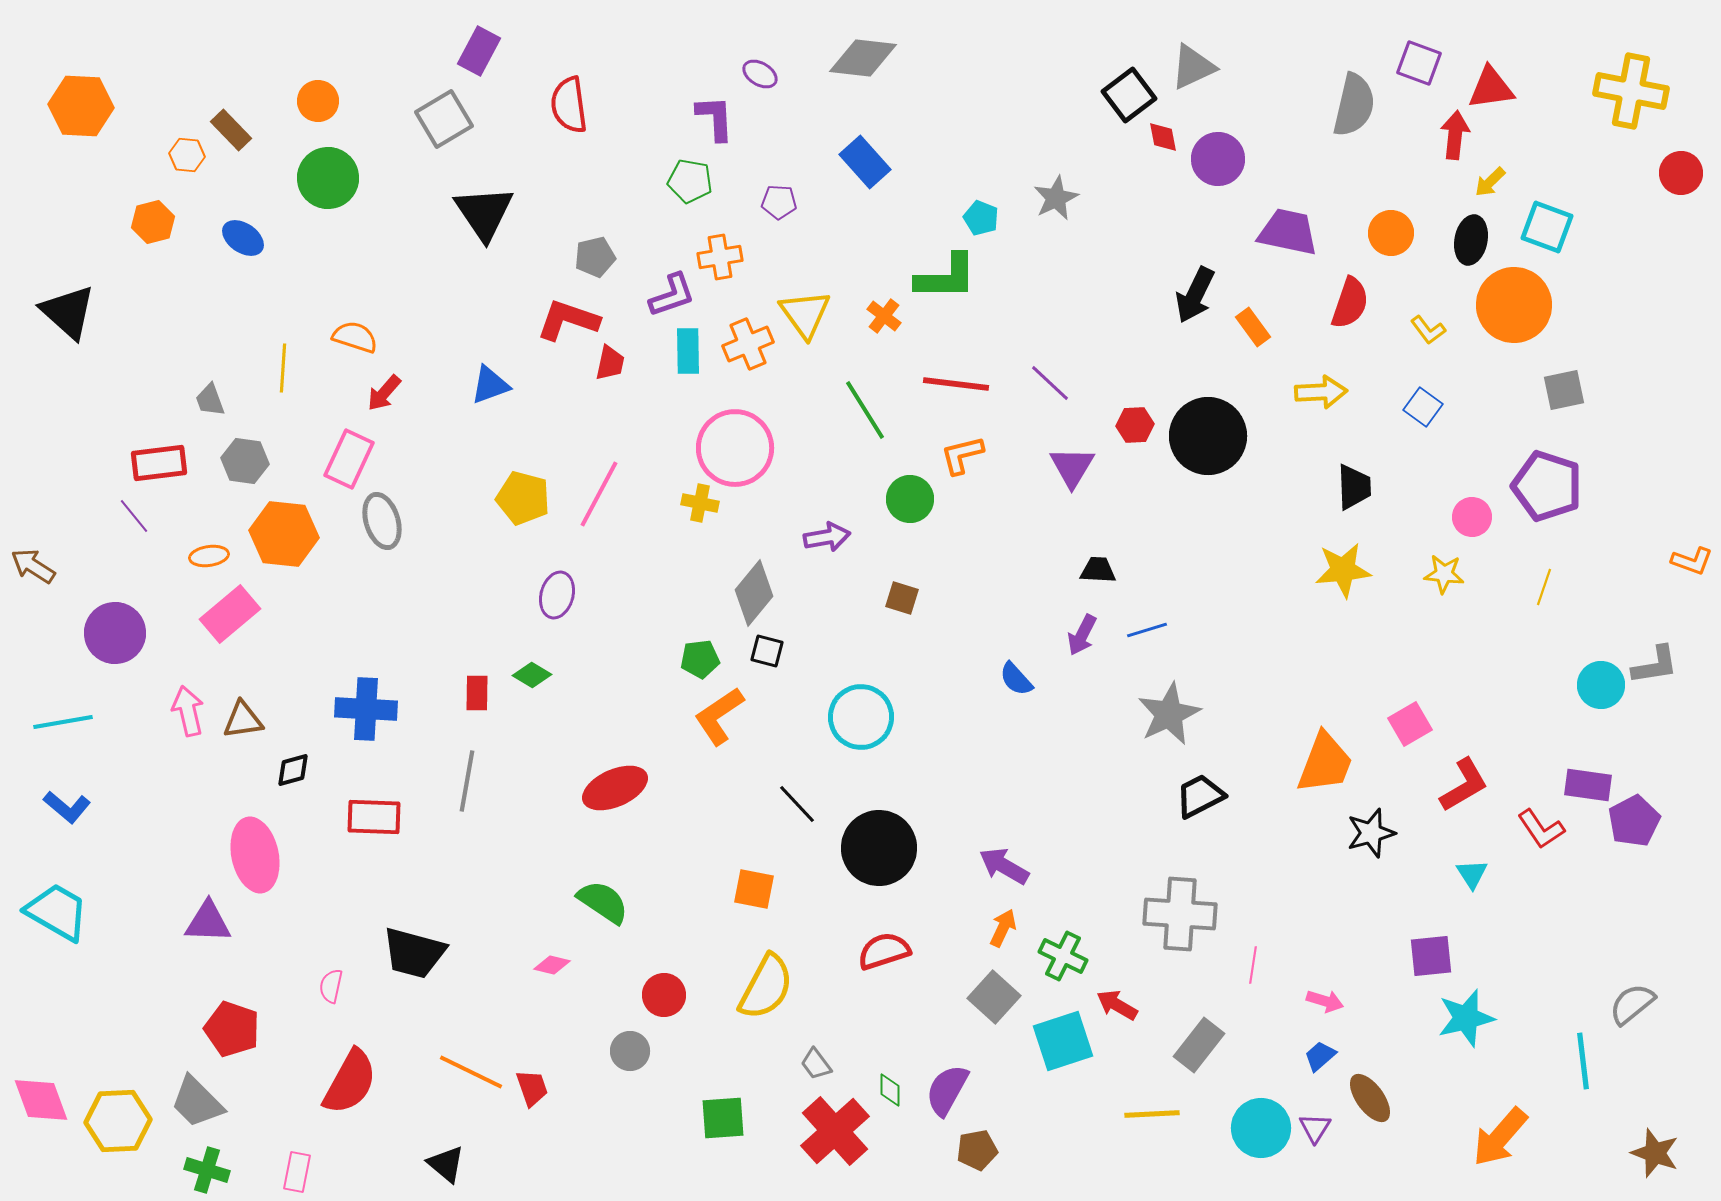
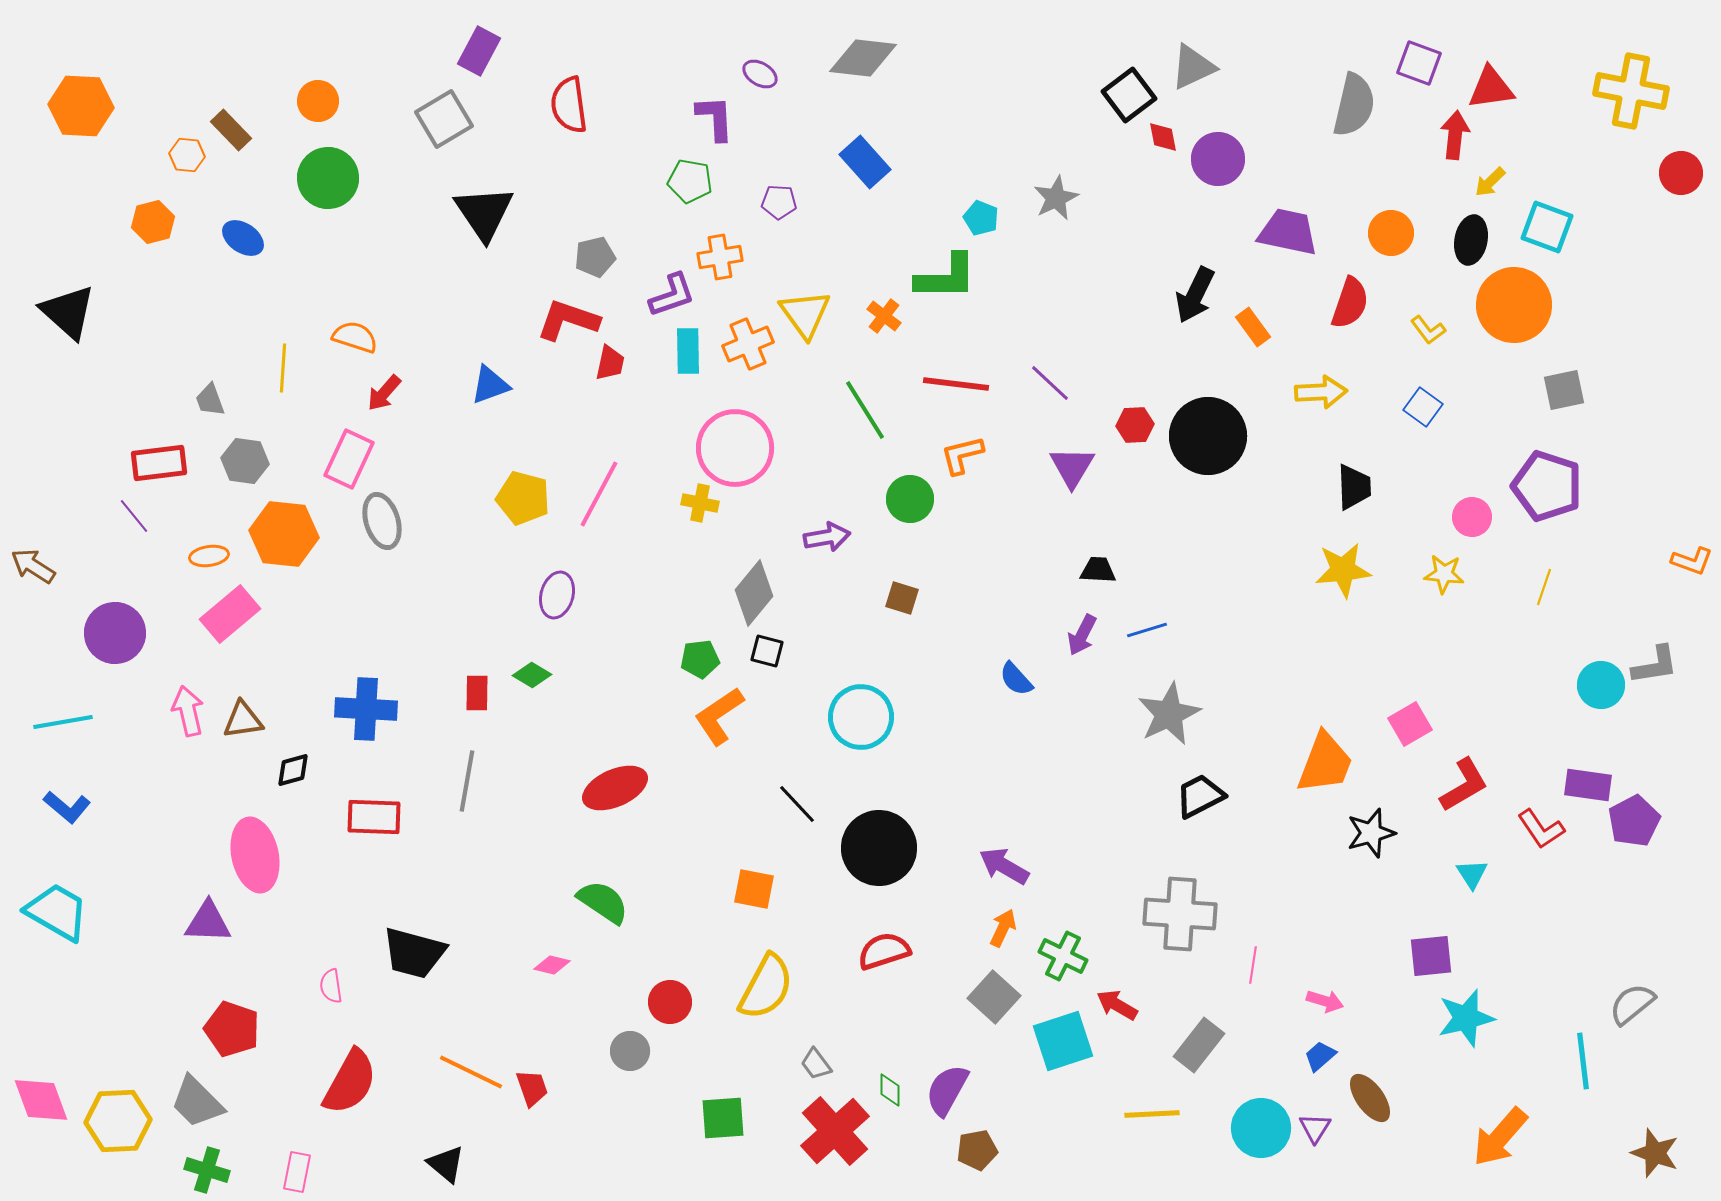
pink semicircle at (331, 986): rotated 20 degrees counterclockwise
red circle at (664, 995): moved 6 px right, 7 px down
